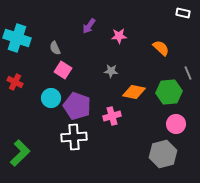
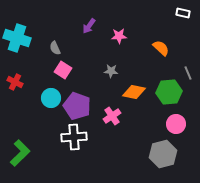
pink cross: rotated 18 degrees counterclockwise
